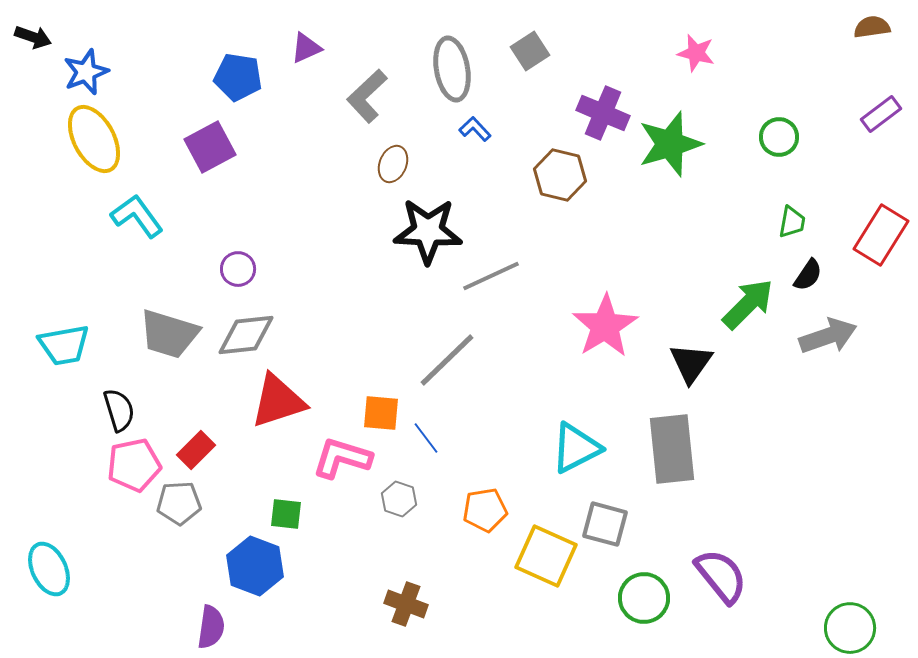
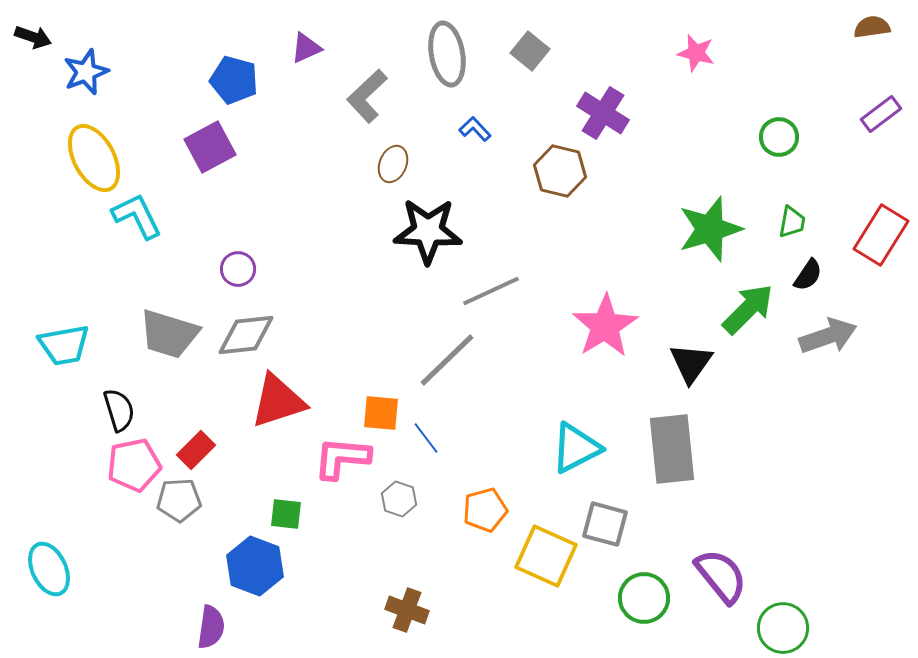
gray square at (530, 51): rotated 18 degrees counterclockwise
gray ellipse at (452, 69): moved 5 px left, 15 px up
blue pentagon at (238, 77): moved 4 px left, 3 px down; rotated 6 degrees clockwise
purple cross at (603, 113): rotated 9 degrees clockwise
yellow ellipse at (94, 139): moved 19 px down
green star at (670, 144): moved 40 px right, 85 px down
brown hexagon at (560, 175): moved 4 px up
cyan L-shape at (137, 216): rotated 10 degrees clockwise
gray line at (491, 276): moved 15 px down
green arrow at (748, 304): moved 5 px down
pink L-shape at (342, 458): rotated 12 degrees counterclockwise
gray pentagon at (179, 503): moved 3 px up
orange pentagon at (485, 510): rotated 6 degrees counterclockwise
brown cross at (406, 604): moved 1 px right, 6 px down
green circle at (850, 628): moved 67 px left
